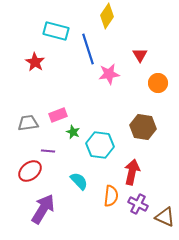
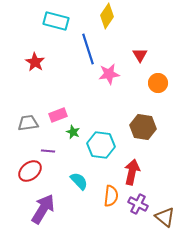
cyan rectangle: moved 10 px up
cyan hexagon: moved 1 px right
brown triangle: rotated 15 degrees clockwise
